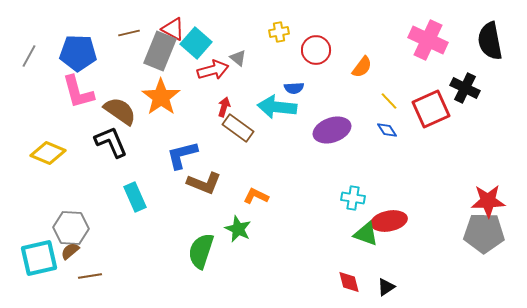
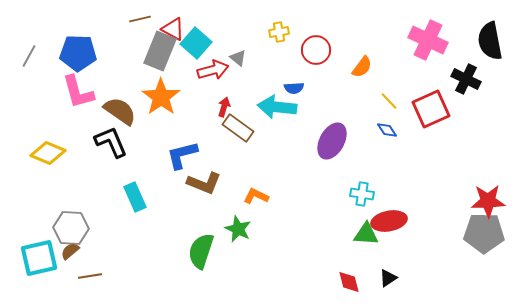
brown line at (129, 33): moved 11 px right, 14 px up
black cross at (465, 88): moved 1 px right, 9 px up
purple ellipse at (332, 130): moved 11 px down; rotated 42 degrees counterclockwise
cyan cross at (353, 198): moved 9 px right, 4 px up
green triangle at (366, 234): rotated 16 degrees counterclockwise
black triangle at (386, 287): moved 2 px right, 9 px up
